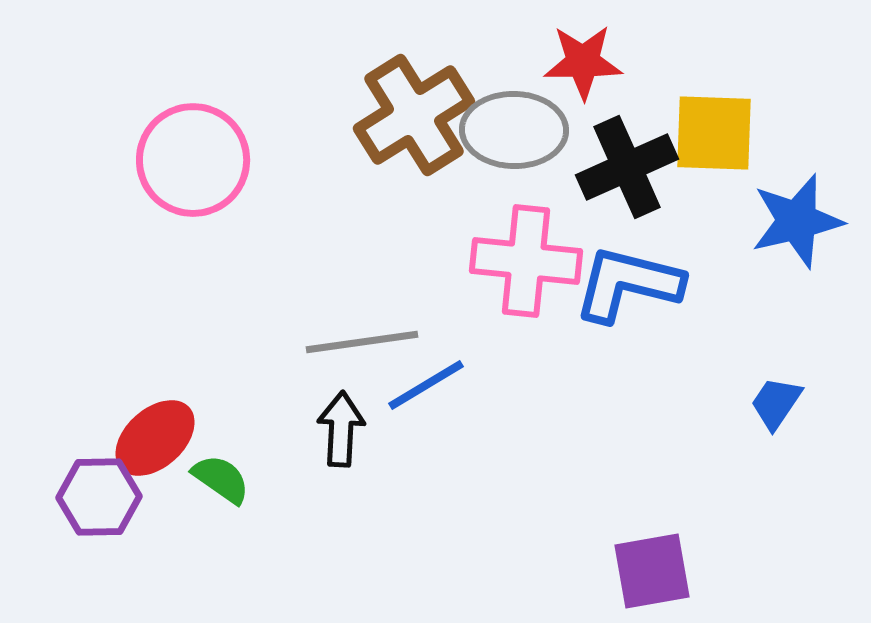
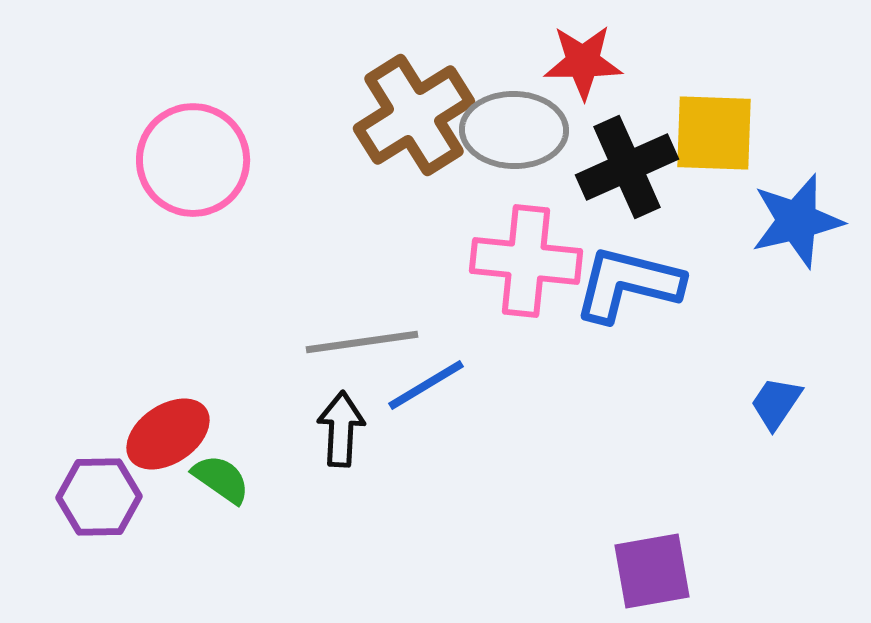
red ellipse: moved 13 px right, 4 px up; rotated 8 degrees clockwise
